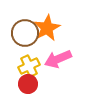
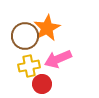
brown circle: moved 3 px down
yellow cross: rotated 15 degrees clockwise
red circle: moved 14 px right
